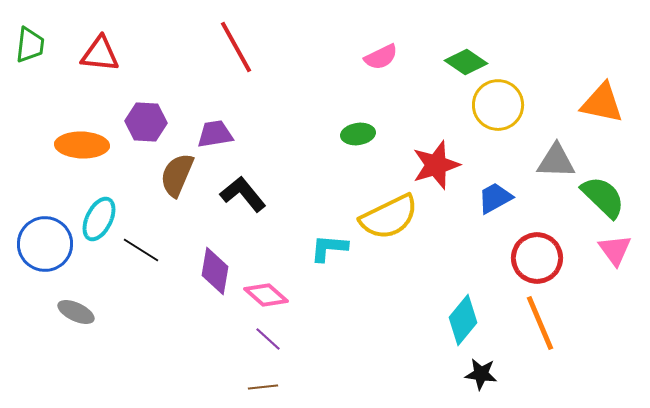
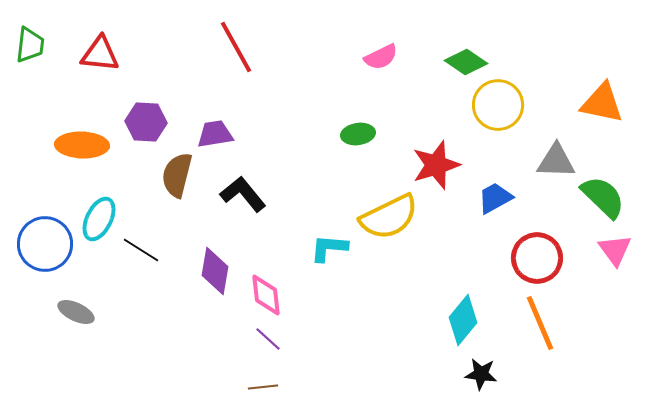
brown semicircle: rotated 9 degrees counterclockwise
pink diamond: rotated 42 degrees clockwise
